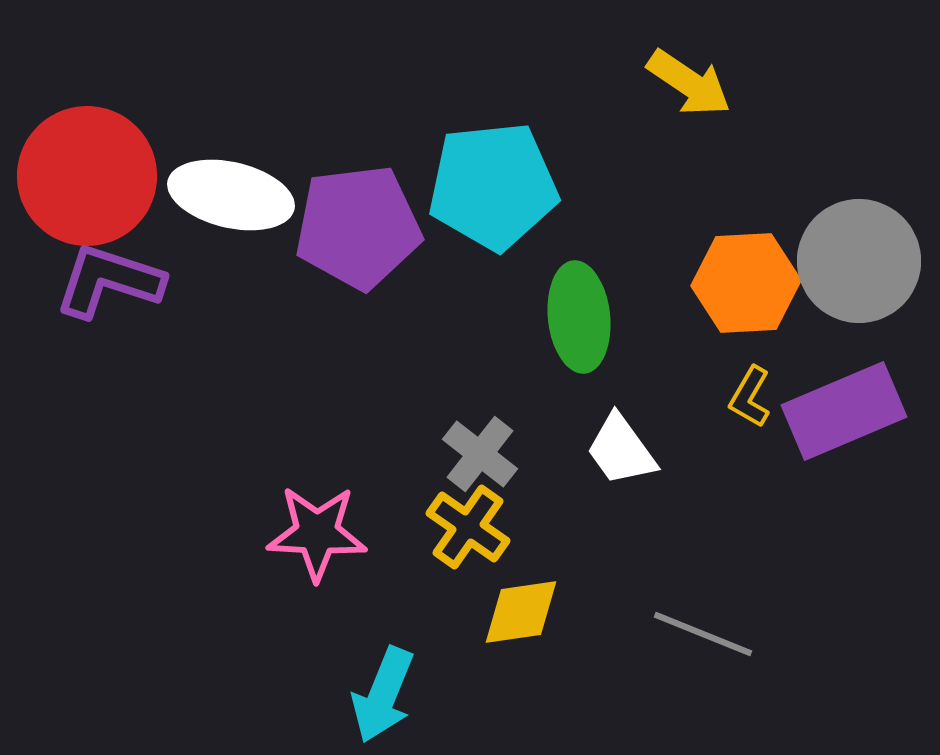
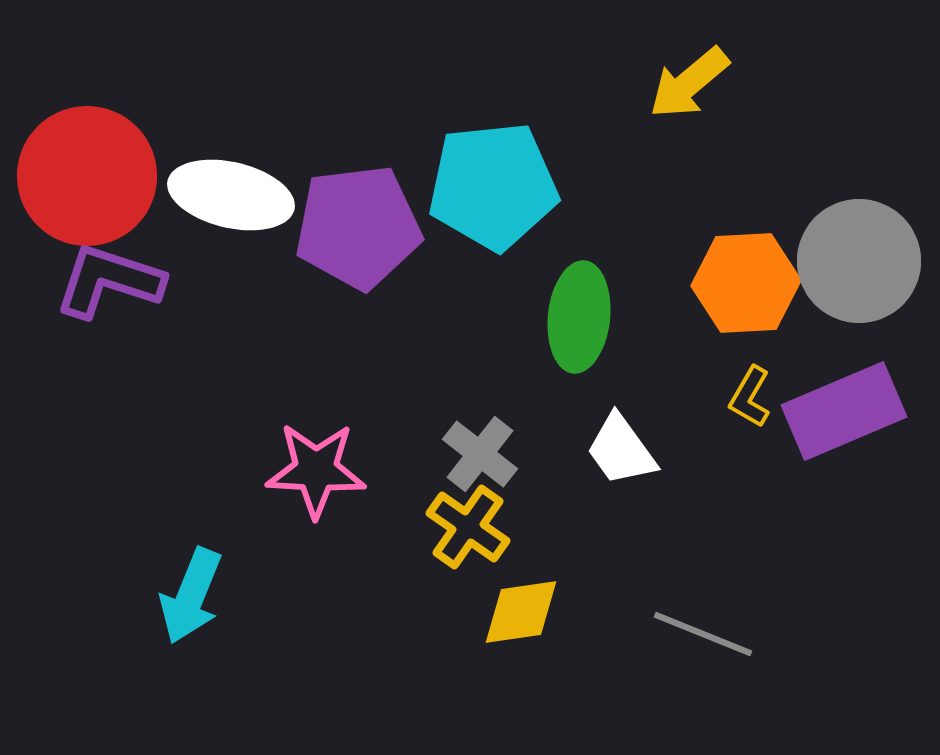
yellow arrow: rotated 106 degrees clockwise
green ellipse: rotated 12 degrees clockwise
pink star: moved 1 px left, 63 px up
cyan arrow: moved 192 px left, 99 px up
